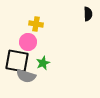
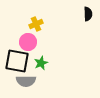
yellow cross: rotated 32 degrees counterclockwise
green star: moved 2 px left
gray semicircle: moved 5 px down; rotated 18 degrees counterclockwise
